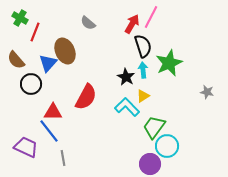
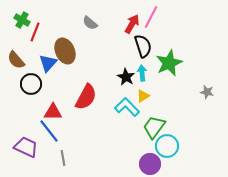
green cross: moved 2 px right, 2 px down
gray semicircle: moved 2 px right
cyan arrow: moved 1 px left, 3 px down
